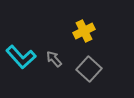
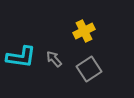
cyan L-shape: rotated 40 degrees counterclockwise
gray square: rotated 15 degrees clockwise
